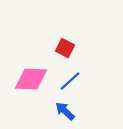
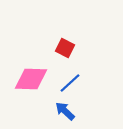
blue line: moved 2 px down
